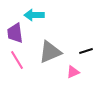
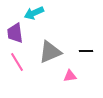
cyan arrow: moved 2 px up; rotated 24 degrees counterclockwise
black line: rotated 16 degrees clockwise
pink line: moved 2 px down
pink triangle: moved 3 px left, 4 px down; rotated 16 degrees clockwise
